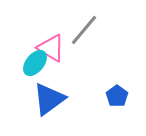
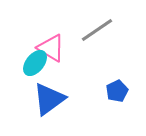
gray line: moved 13 px right; rotated 16 degrees clockwise
blue pentagon: moved 5 px up; rotated 10 degrees clockwise
